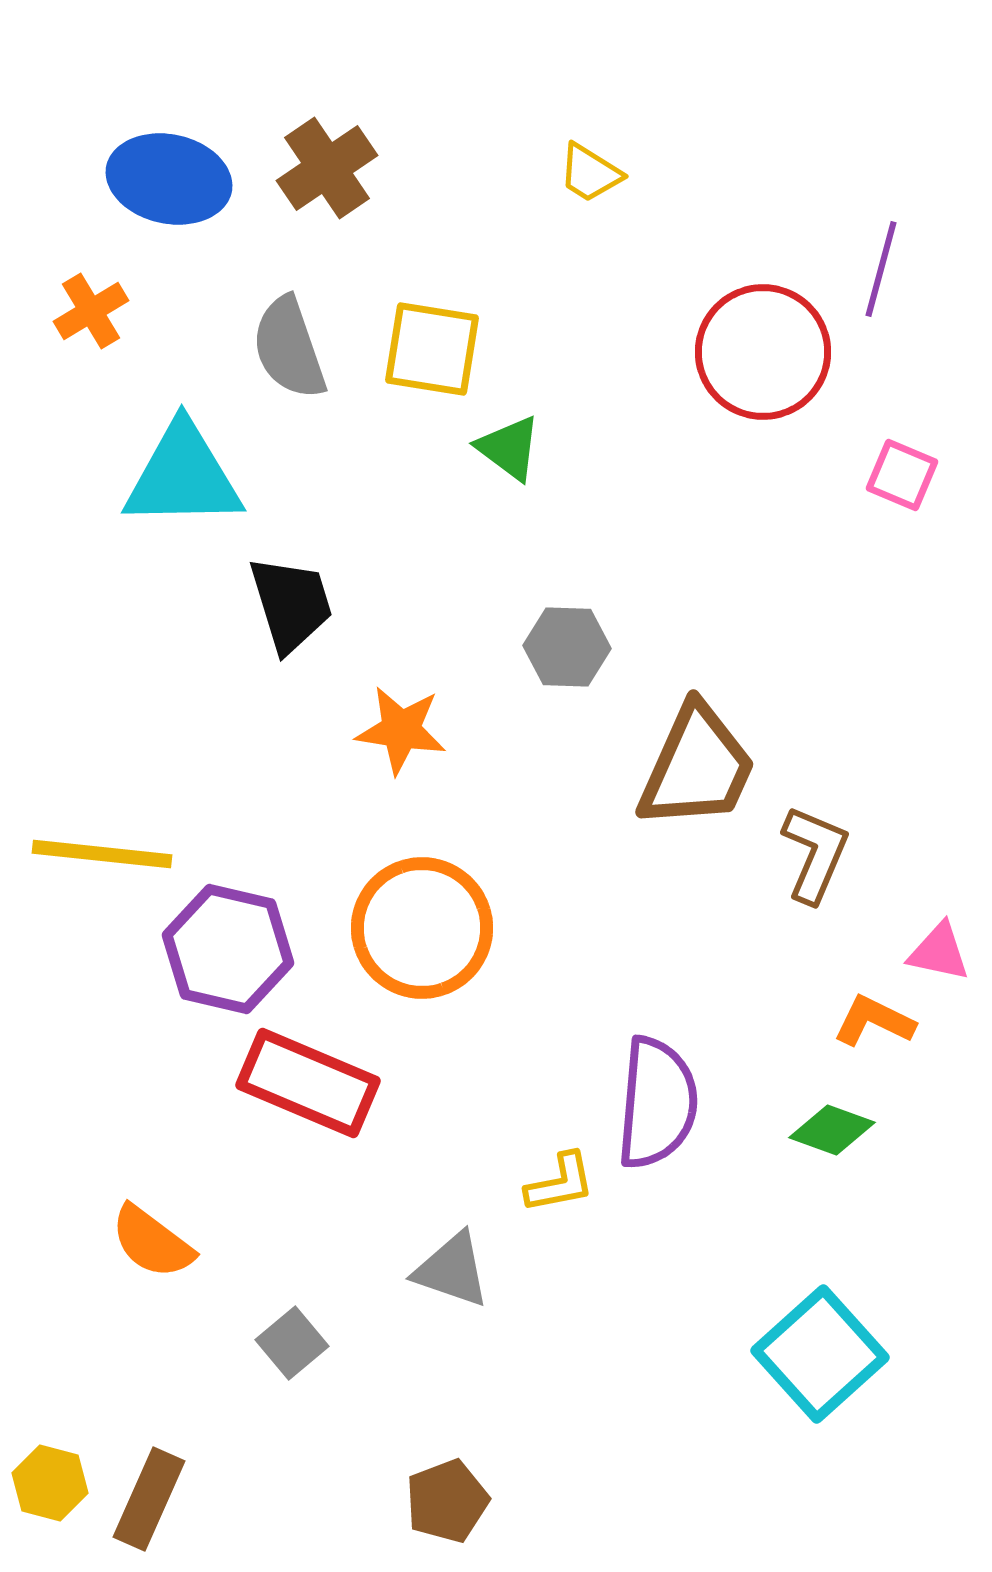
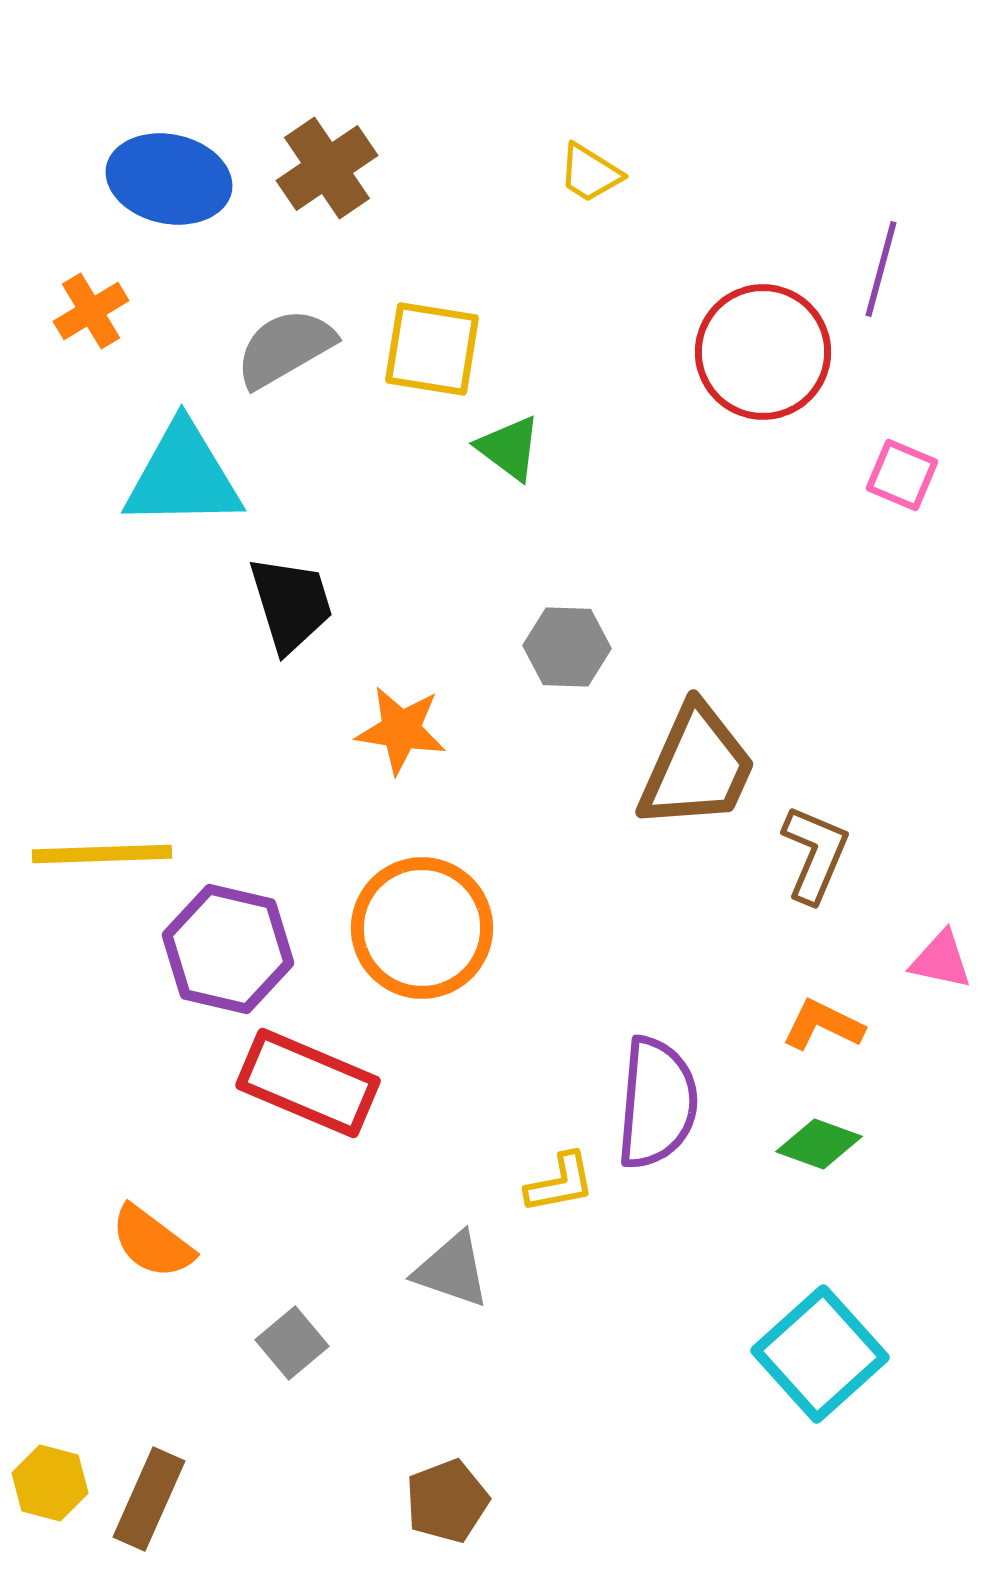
gray semicircle: moved 4 px left; rotated 79 degrees clockwise
yellow line: rotated 8 degrees counterclockwise
pink triangle: moved 2 px right, 8 px down
orange L-shape: moved 51 px left, 4 px down
green diamond: moved 13 px left, 14 px down
